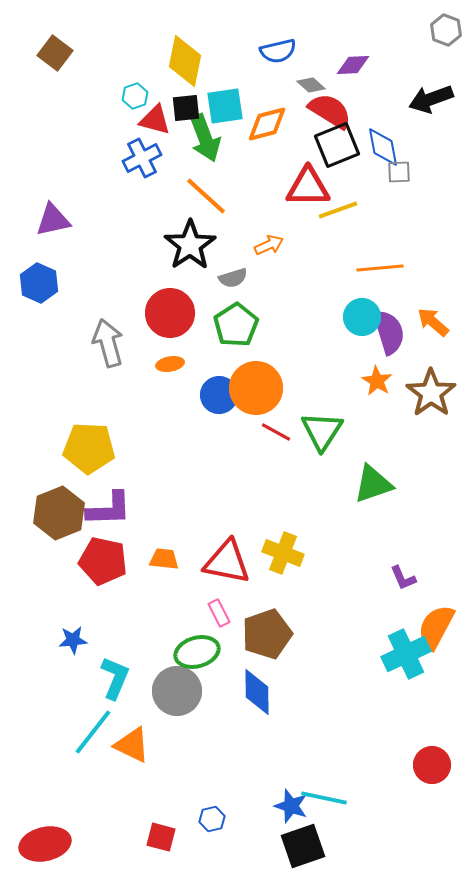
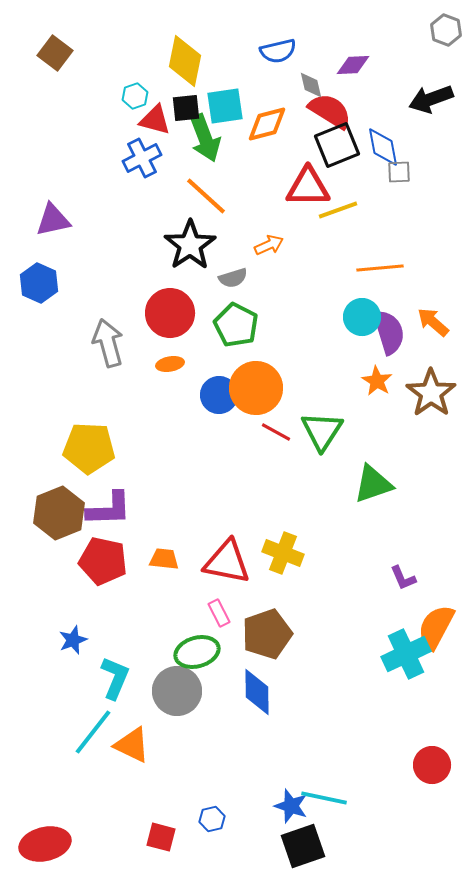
gray diamond at (311, 85): rotated 36 degrees clockwise
green pentagon at (236, 325): rotated 12 degrees counterclockwise
blue star at (73, 640): rotated 16 degrees counterclockwise
